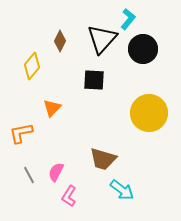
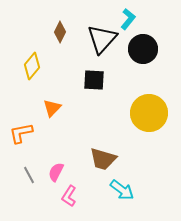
brown diamond: moved 9 px up
